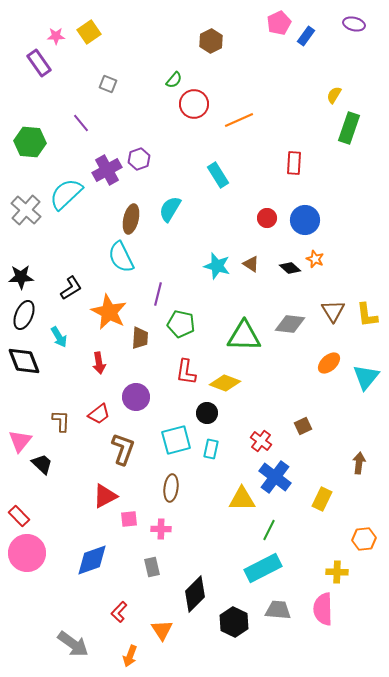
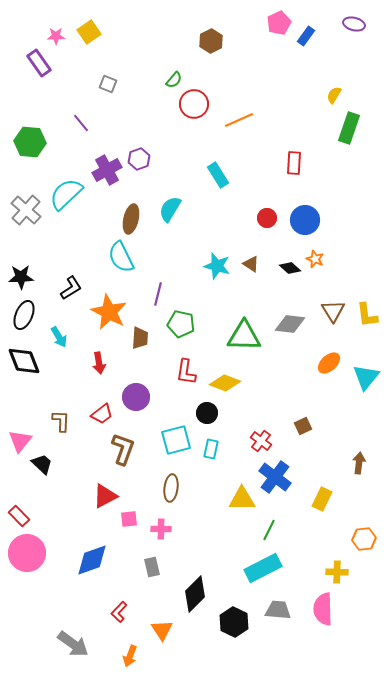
red trapezoid at (99, 414): moved 3 px right
